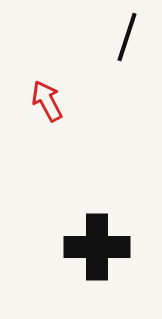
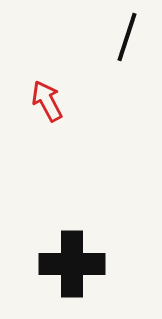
black cross: moved 25 px left, 17 px down
